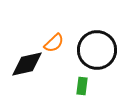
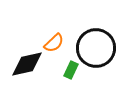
black circle: moved 1 px left, 2 px up
green rectangle: moved 11 px left, 16 px up; rotated 18 degrees clockwise
